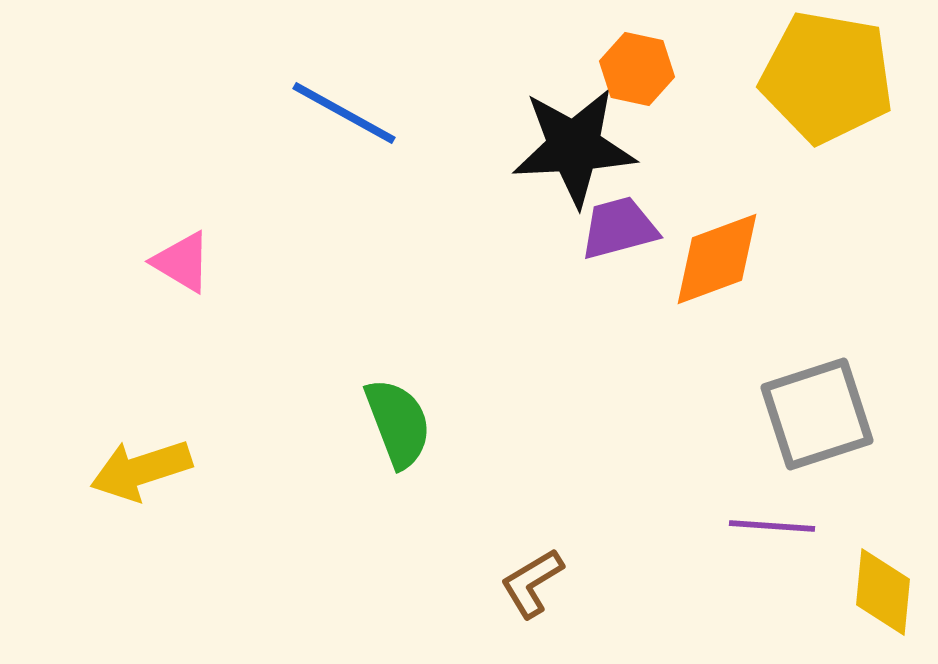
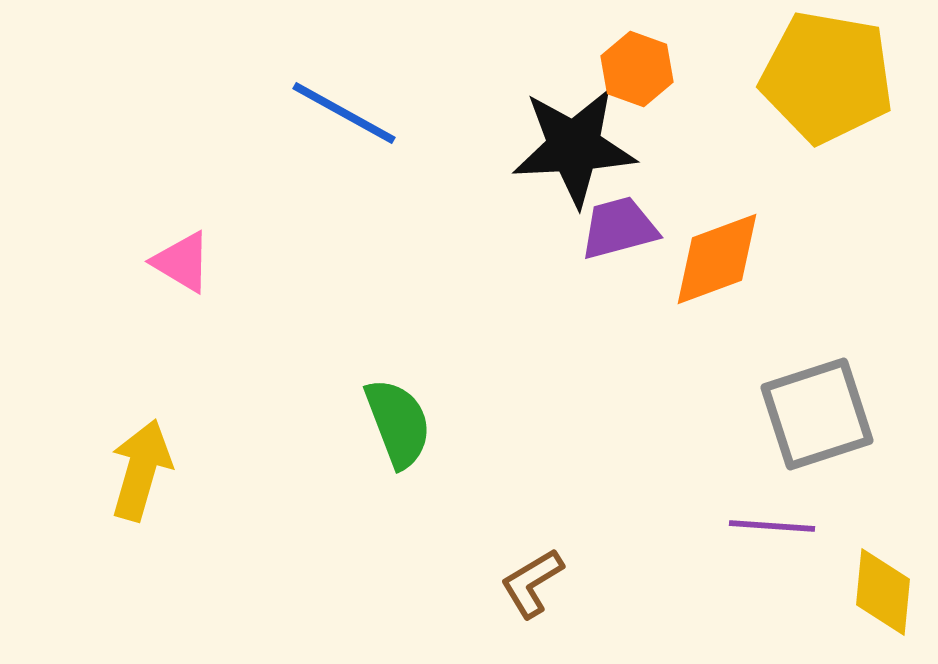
orange hexagon: rotated 8 degrees clockwise
yellow arrow: rotated 124 degrees clockwise
